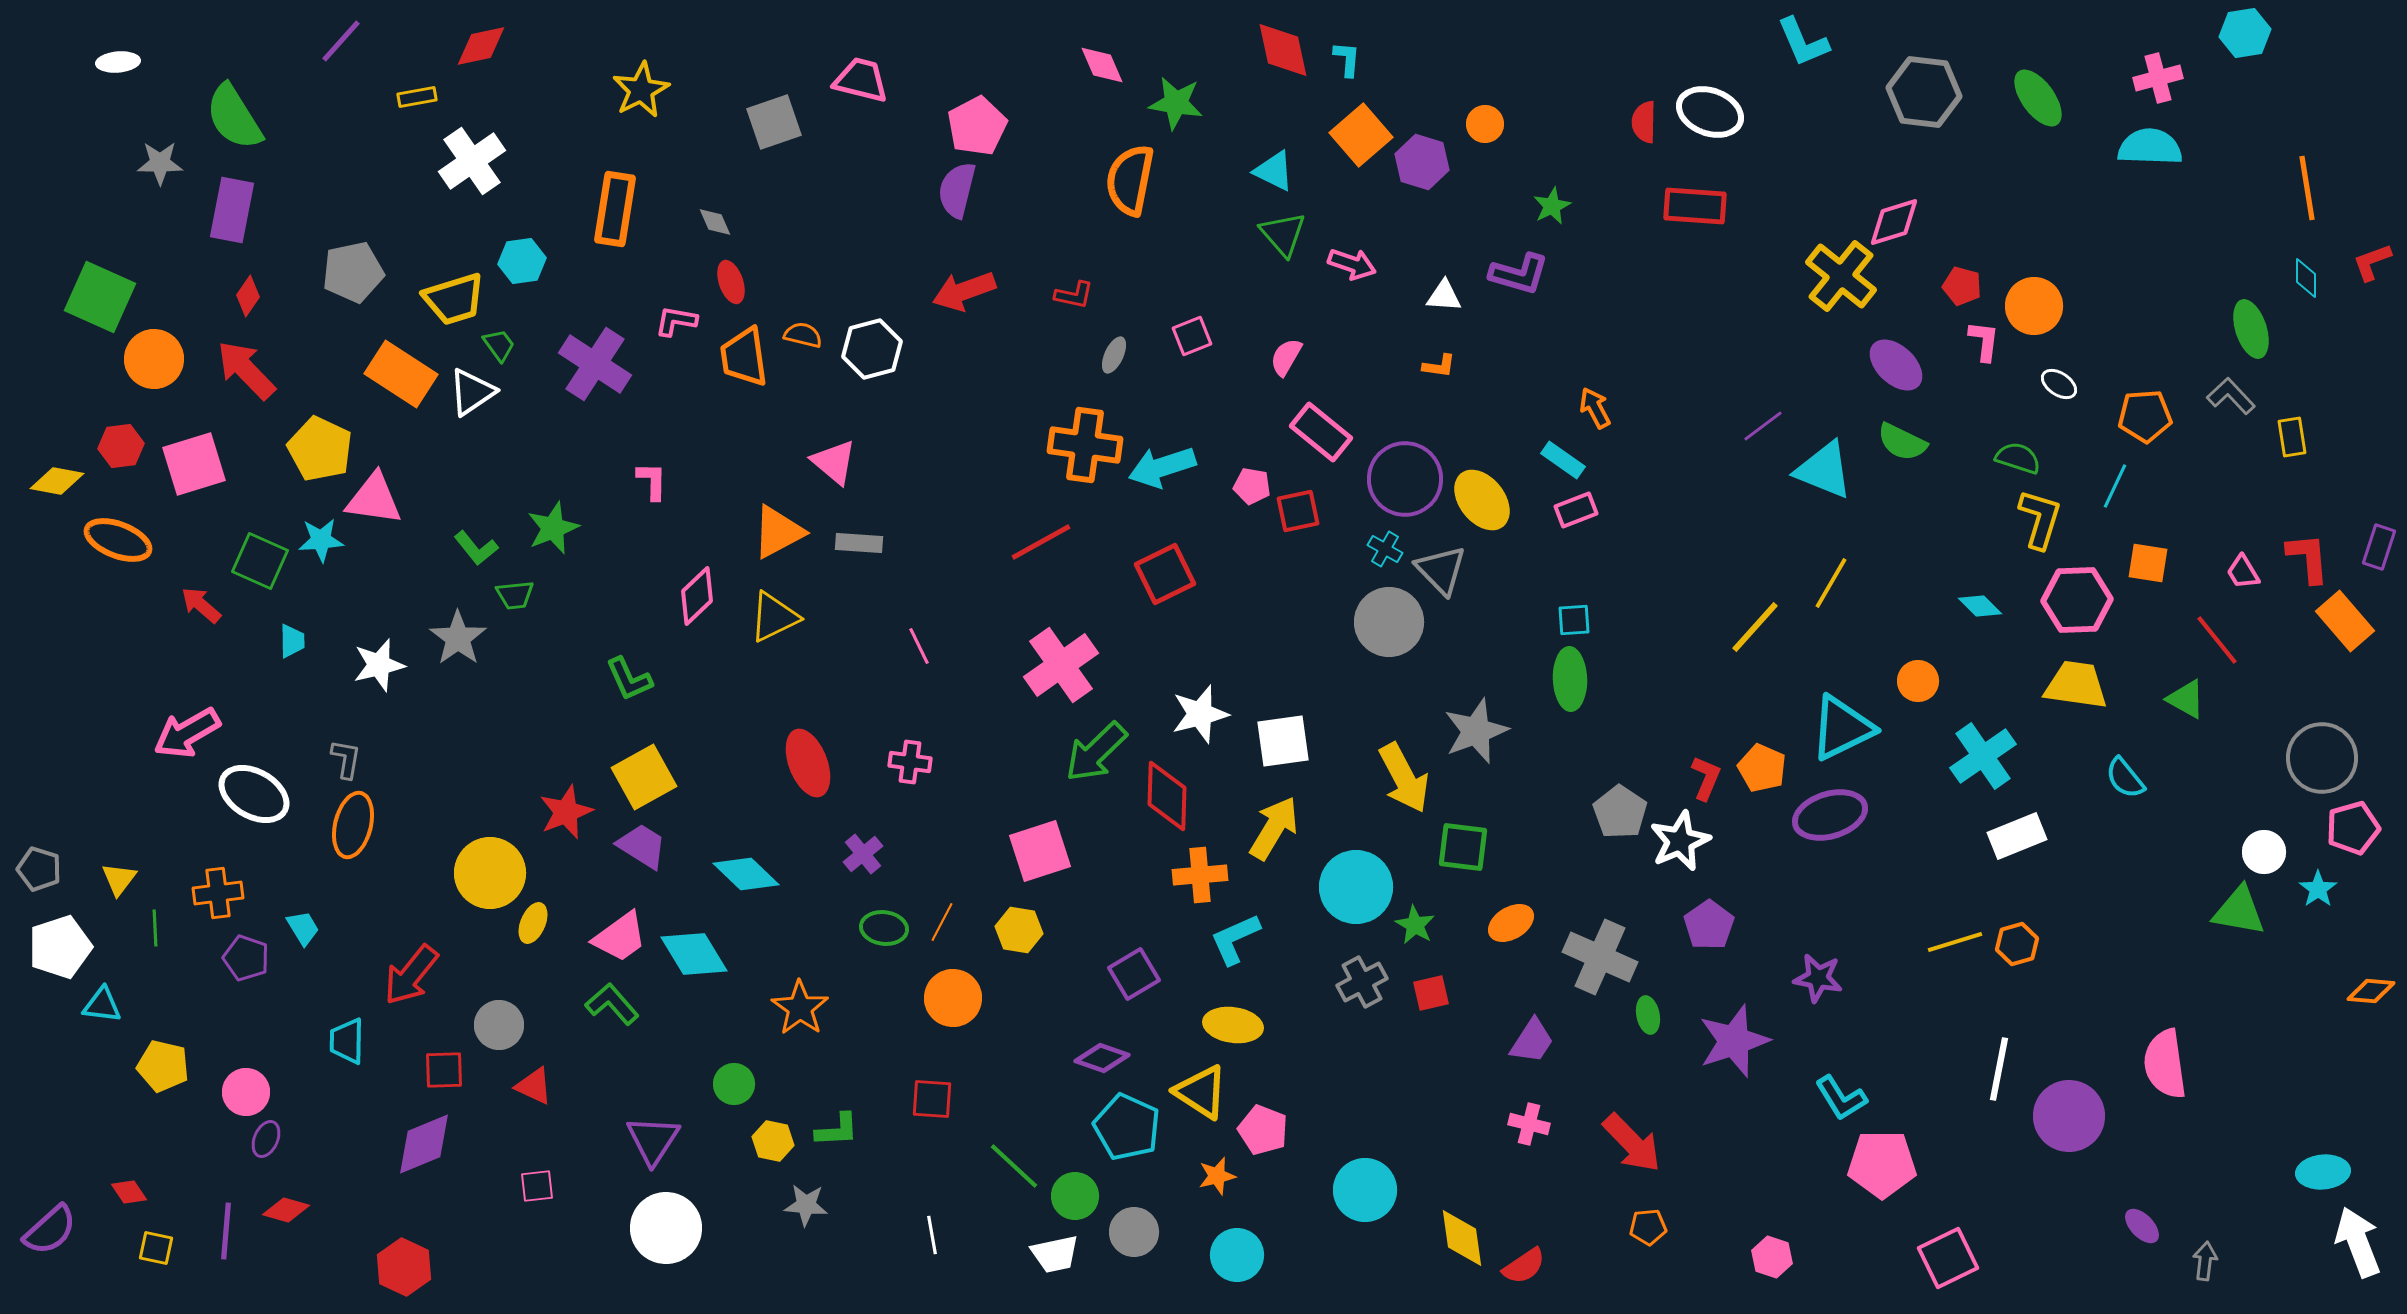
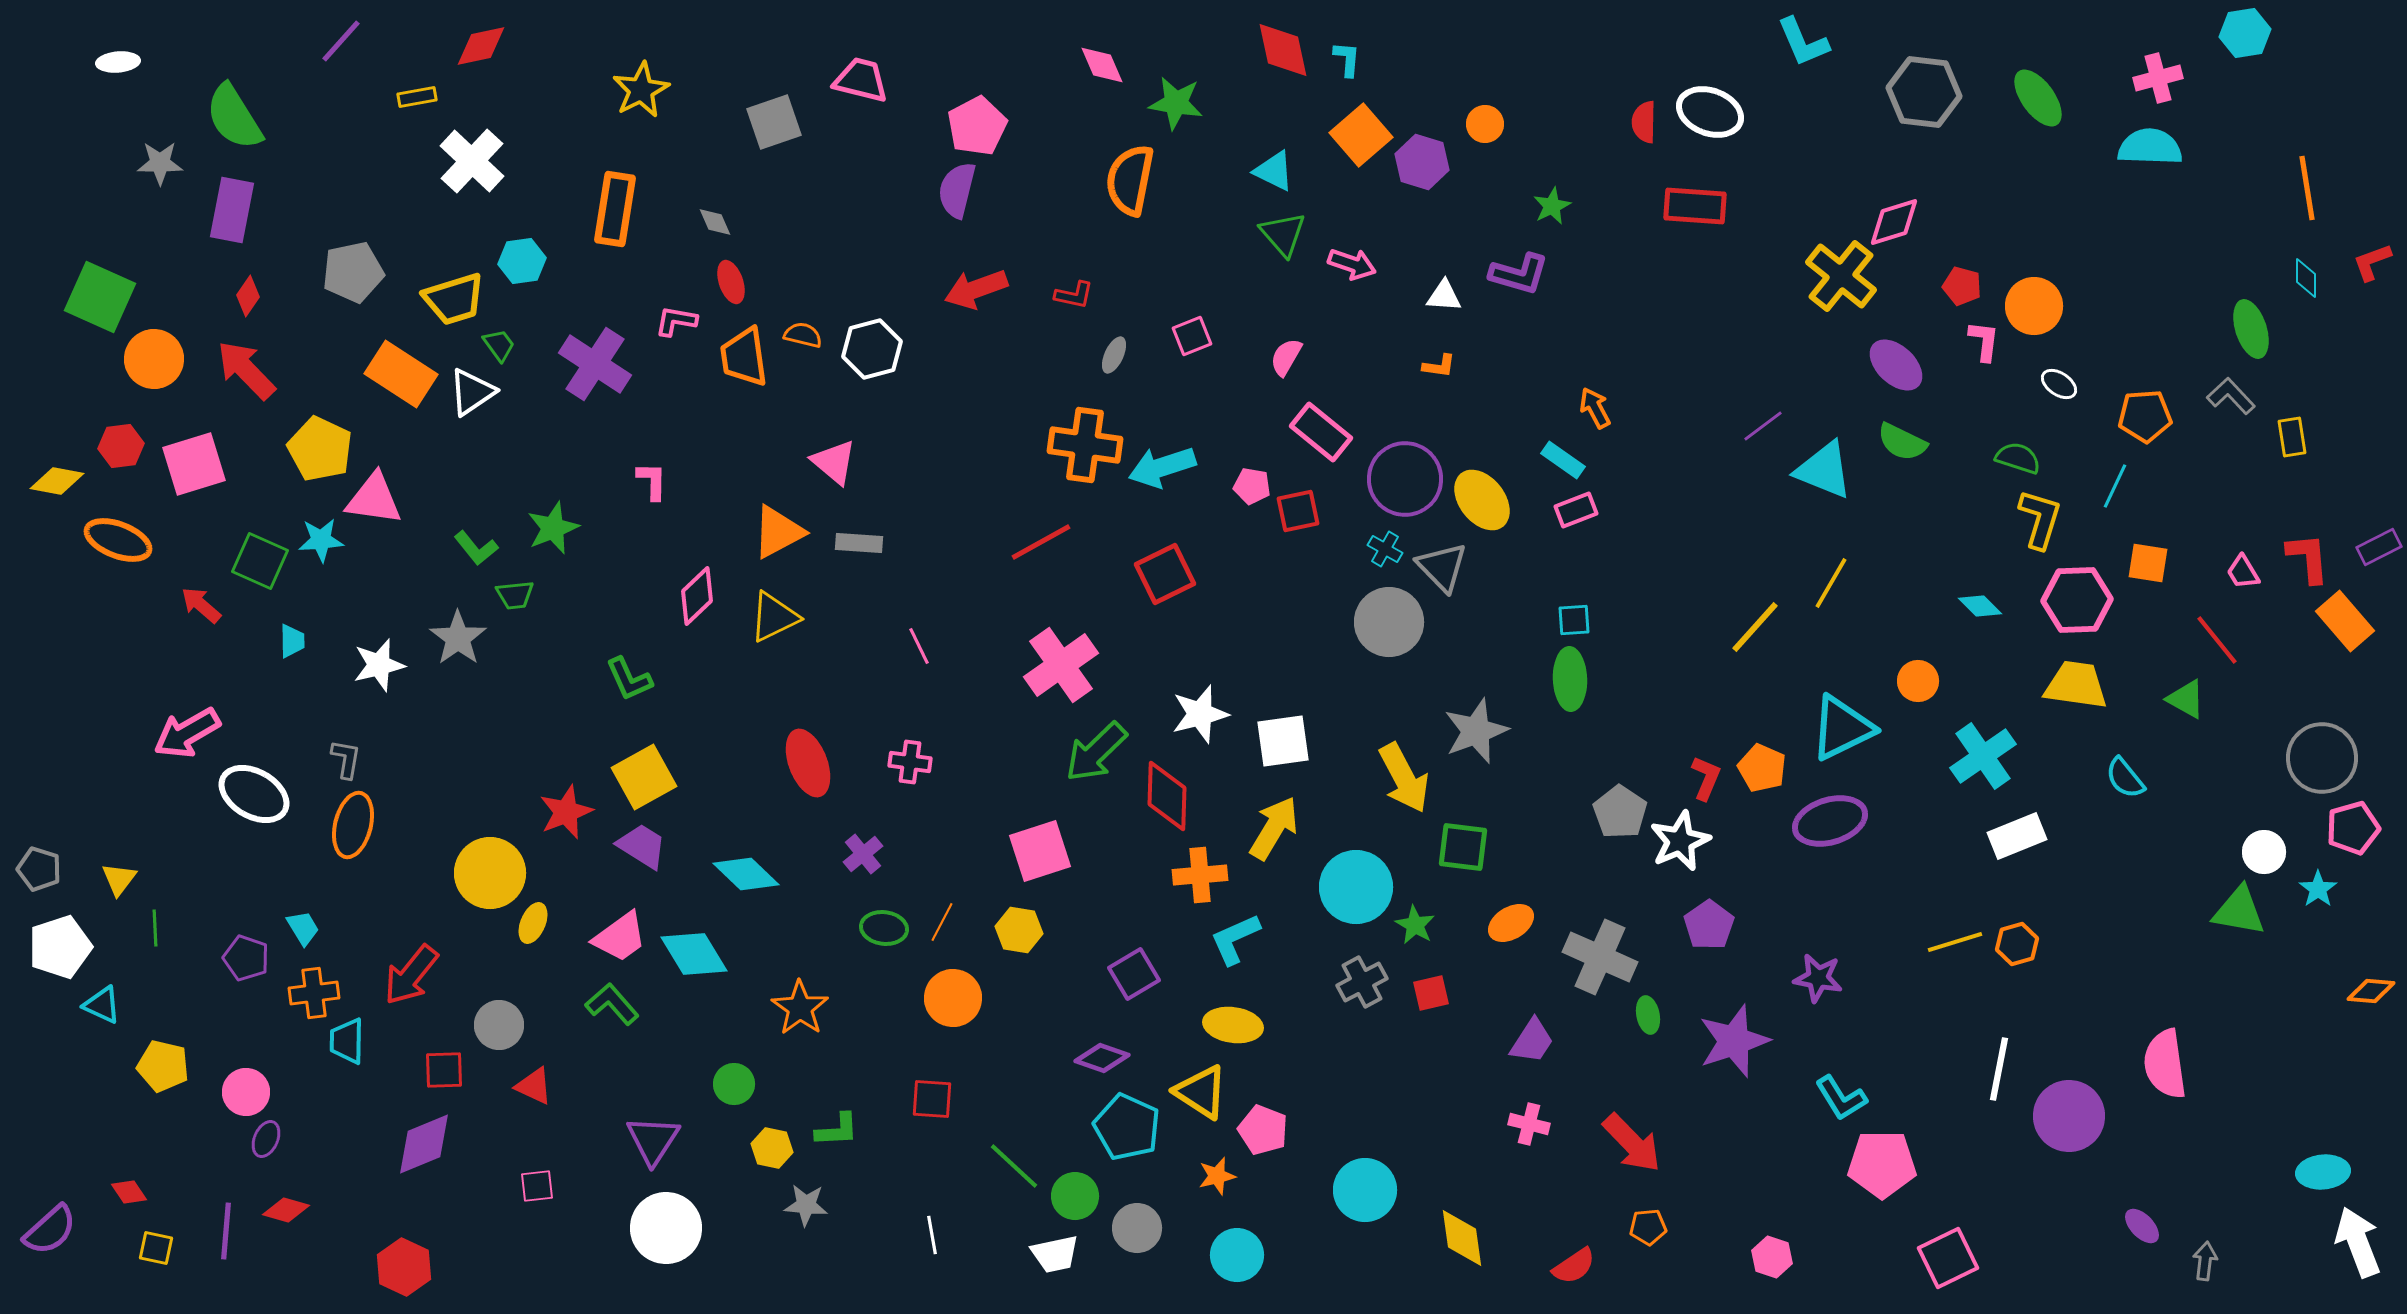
white cross at (472, 161): rotated 12 degrees counterclockwise
red arrow at (964, 291): moved 12 px right, 2 px up
purple rectangle at (2379, 547): rotated 45 degrees clockwise
gray triangle at (1441, 570): moved 1 px right, 3 px up
purple ellipse at (1830, 815): moved 6 px down
orange cross at (218, 893): moved 96 px right, 100 px down
cyan triangle at (102, 1005): rotated 18 degrees clockwise
yellow hexagon at (773, 1141): moved 1 px left, 7 px down
gray circle at (1134, 1232): moved 3 px right, 4 px up
red semicircle at (1524, 1266): moved 50 px right
